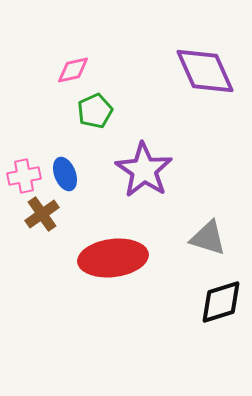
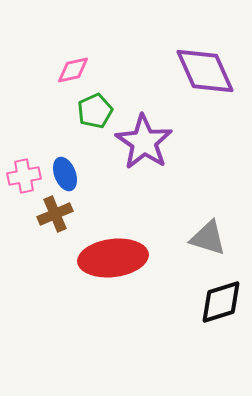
purple star: moved 28 px up
brown cross: moved 13 px right; rotated 12 degrees clockwise
